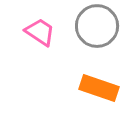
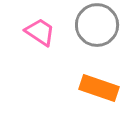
gray circle: moved 1 px up
